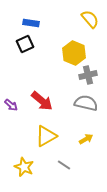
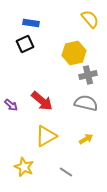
yellow hexagon: rotated 25 degrees clockwise
gray line: moved 2 px right, 7 px down
